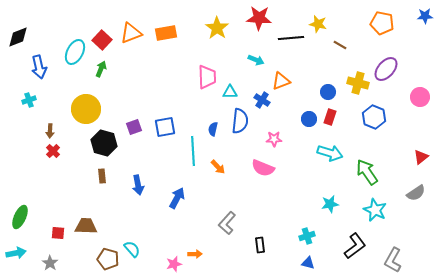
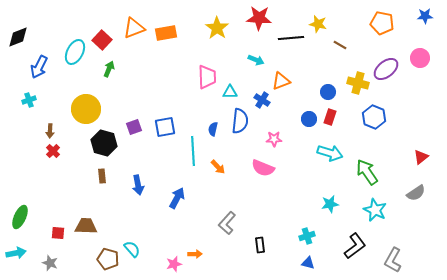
orange triangle at (131, 33): moved 3 px right, 5 px up
blue arrow at (39, 67): rotated 40 degrees clockwise
green arrow at (101, 69): moved 8 px right
purple ellipse at (386, 69): rotated 10 degrees clockwise
pink circle at (420, 97): moved 39 px up
gray star at (50, 263): rotated 14 degrees counterclockwise
